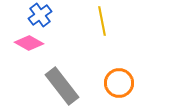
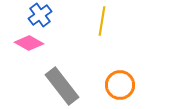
yellow line: rotated 20 degrees clockwise
orange circle: moved 1 px right, 2 px down
